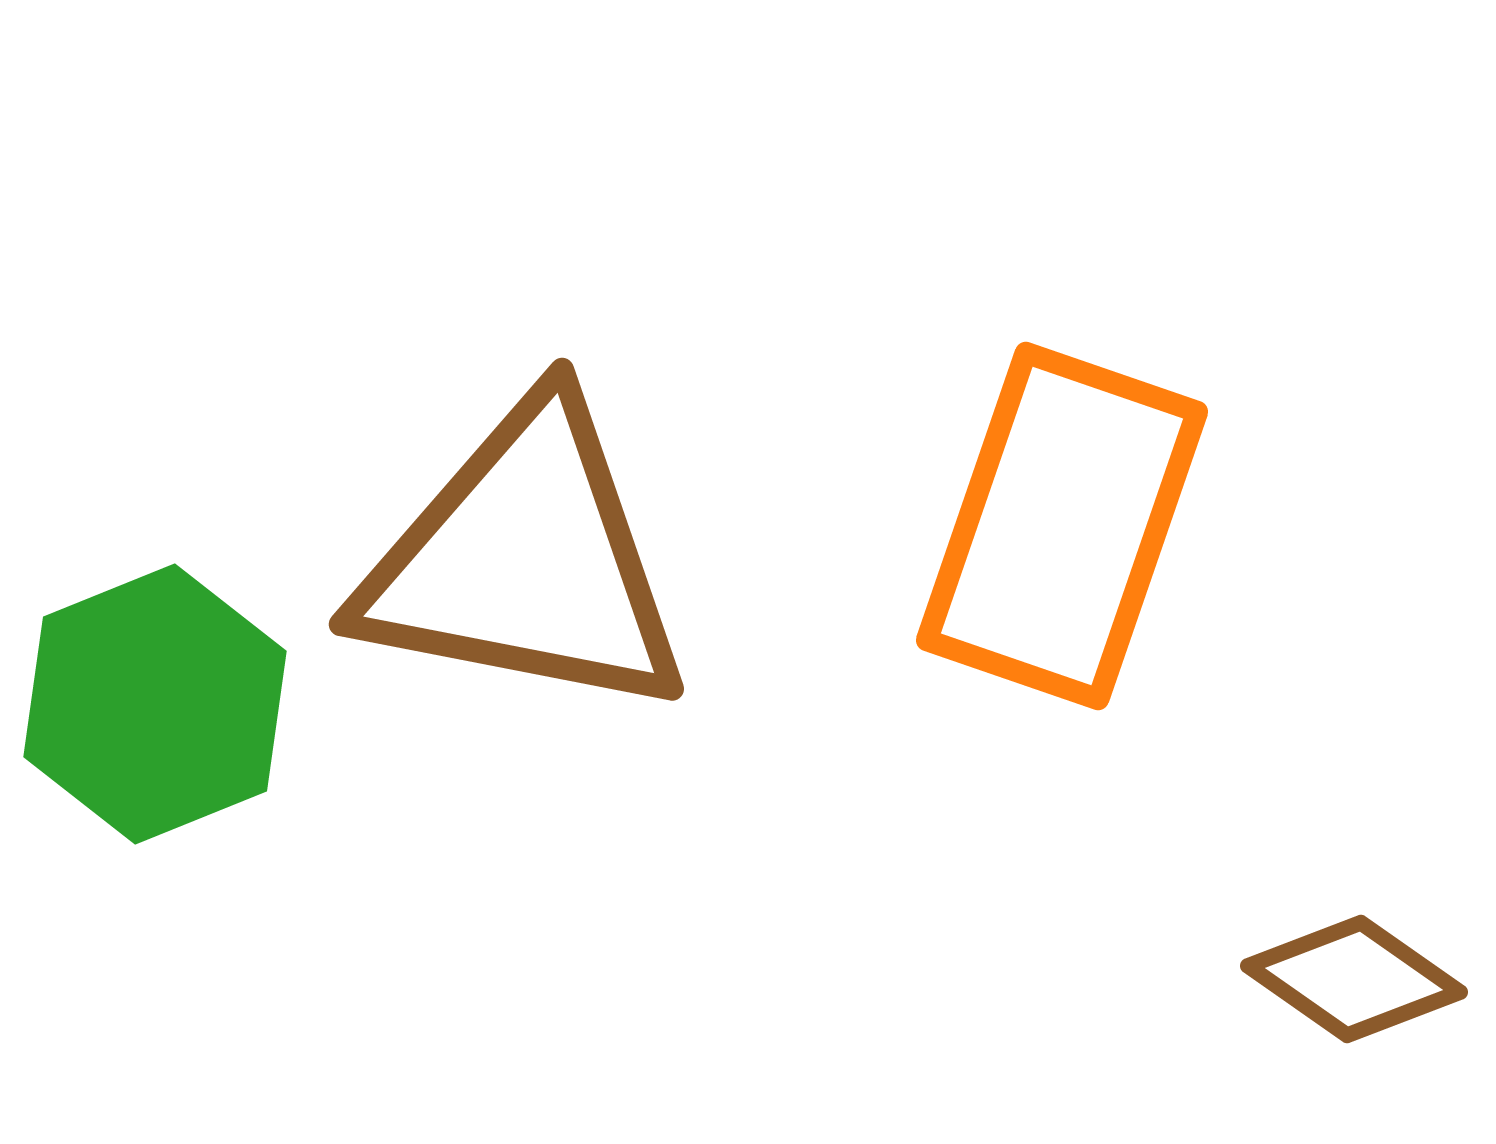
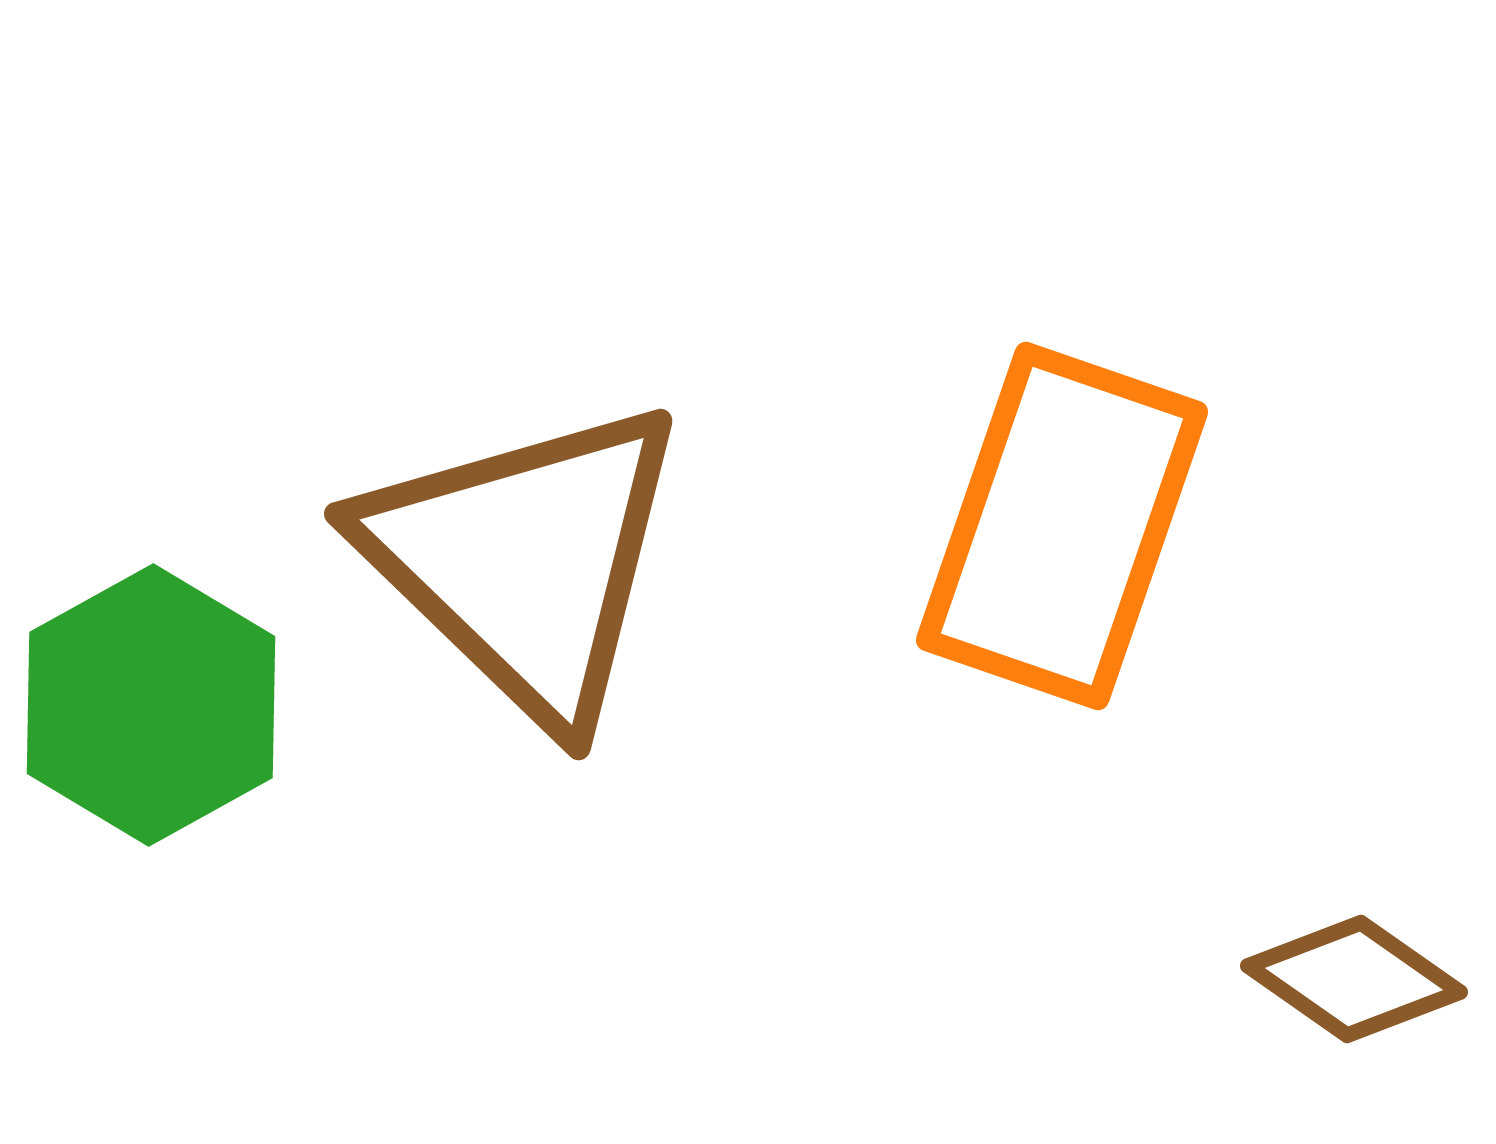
brown triangle: rotated 33 degrees clockwise
green hexagon: moved 4 px left, 1 px down; rotated 7 degrees counterclockwise
